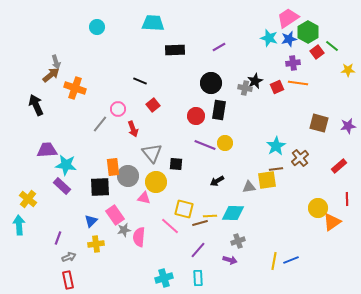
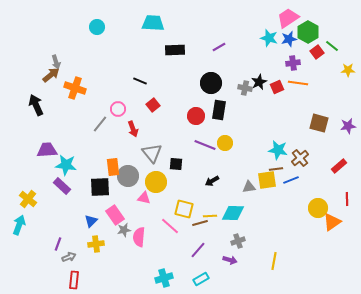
black star at (255, 81): moved 4 px right, 1 px down
cyan star at (276, 146): moved 2 px right, 4 px down; rotated 30 degrees counterclockwise
black arrow at (217, 181): moved 5 px left
cyan arrow at (19, 225): rotated 24 degrees clockwise
purple line at (58, 238): moved 6 px down
blue line at (291, 260): moved 80 px up
cyan rectangle at (198, 278): moved 3 px right, 1 px down; rotated 63 degrees clockwise
red rectangle at (68, 280): moved 6 px right; rotated 18 degrees clockwise
